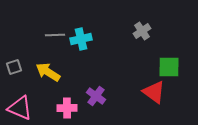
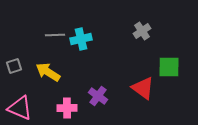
gray square: moved 1 px up
red triangle: moved 11 px left, 4 px up
purple cross: moved 2 px right
